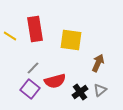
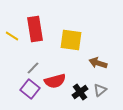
yellow line: moved 2 px right
brown arrow: rotated 96 degrees counterclockwise
